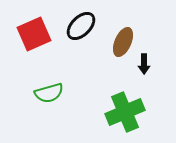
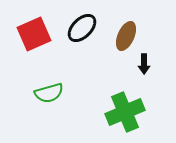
black ellipse: moved 1 px right, 2 px down
brown ellipse: moved 3 px right, 6 px up
